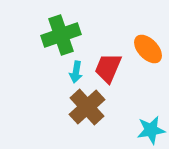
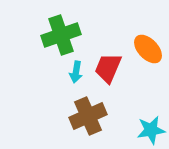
brown cross: moved 1 px right, 9 px down; rotated 18 degrees clockwise
